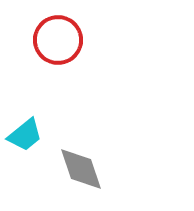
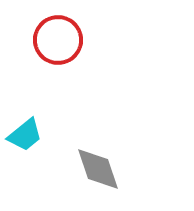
gray diamond: moved 17 px right
